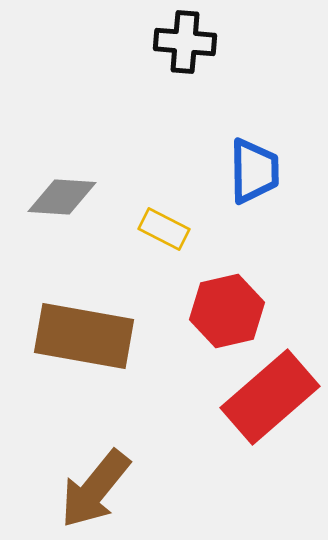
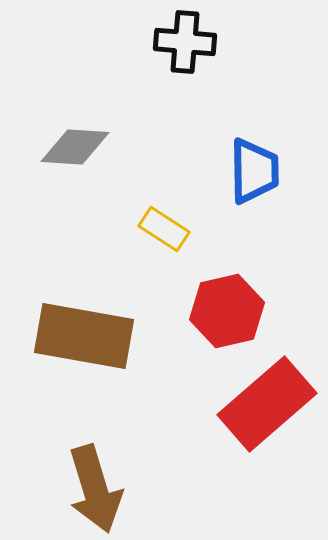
gray diamond: moved 13 px right, 50 px up
yellow rectangle: rotated 6 degrees clockwise
red rectangle: moved 3 px left, 7 px down
brown arrow: rotated 56 degrees counterclockwise
